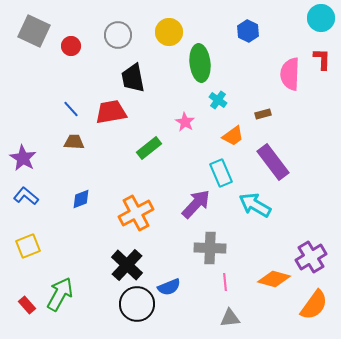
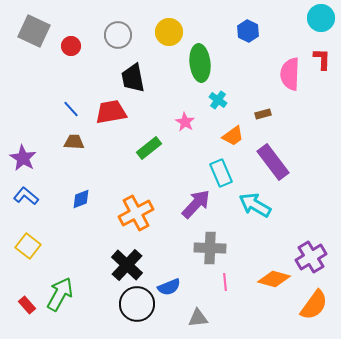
yellow square: rotated 30 degrees counterclockwise
gray triangle: moved 32 px left
